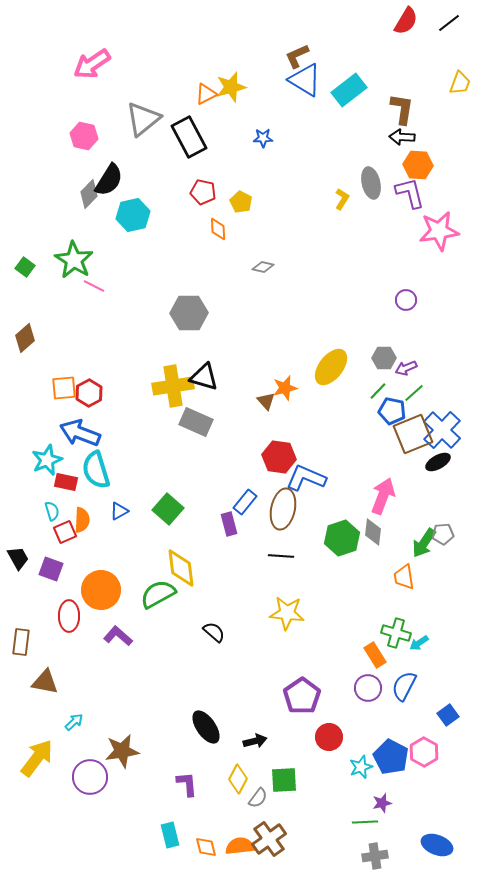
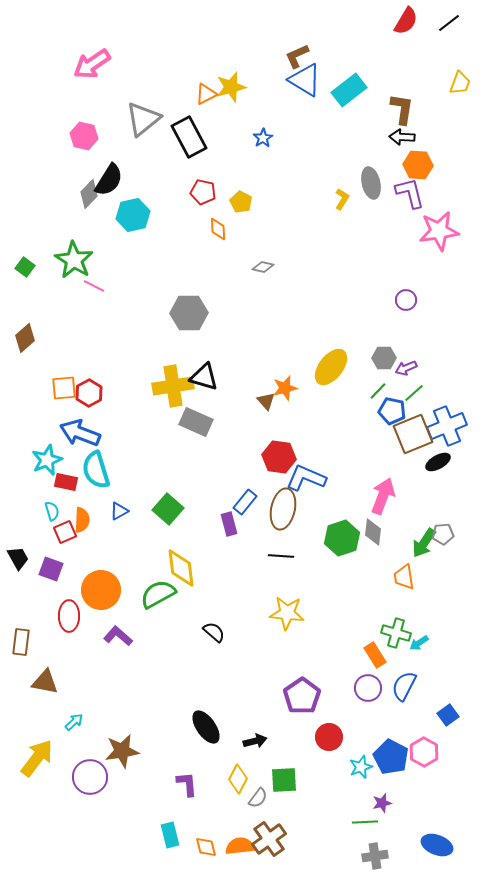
blue star at (263, 138): rotated 30 degrees counterclockwise
blue cross at (442, 430): moved 5 px right, 4 px up; rotated 24 degrees clockwise
